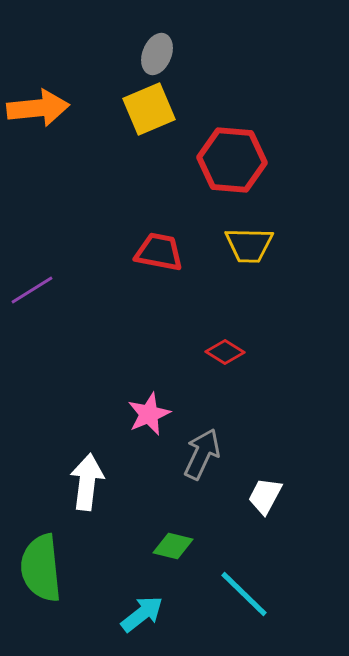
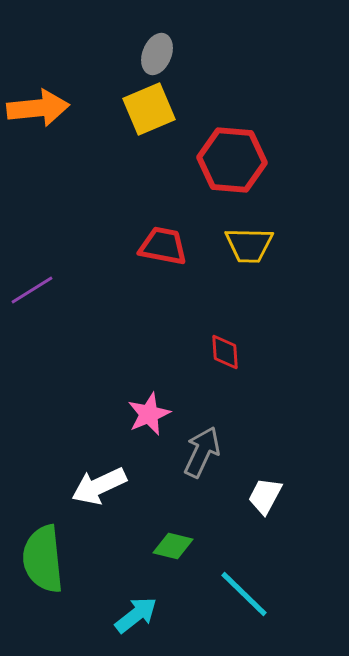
red trapezoid: moved 4 px right, 6 px up
red diamond: rotated 54 degrees clockwise
gray arrow: moved 2 px up
white arrow: moved 12 px right, 4 px down; rotated 122 degrees counterclockwise
green semicircle: moved 2 px right, 9 px up
cyan arrow: moved 6 px left, 1 px down
